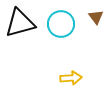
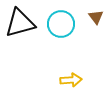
yellow arrow: moved 2 px down
